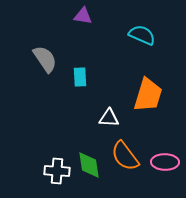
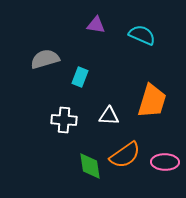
purple triangle: moved 13 px right, 9 px down
gray semicircle: rotated 72 degrees counterclockwise
cyan rectangle: rotated 24 degrees clockwise
orange trapezoid: moved 4 px right, 6 px down
white triangle: moved 2 px up
orange semicircle: moved 1 px up; rotated 88 degrees counterclockwise
green diamond: moved 1 px right, 1 px down
white cross: moved 7 px right, 51 px up
